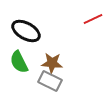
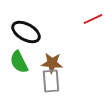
black ellipse: moved 1 px down
gray rectangle: moved 1 px right; rotated 60 degrees clockwise
